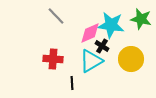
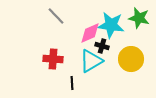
green star: moved 2 px left, 1 px up
black cross: rotated 16 degrees counterclockwise
